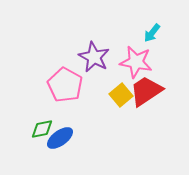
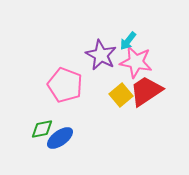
cyan arrow: moved 24 px left, 8 px down
purple star: moved 7 px right, 2 px up
pink pentagon: rotated 8 degrees counterclockwise
